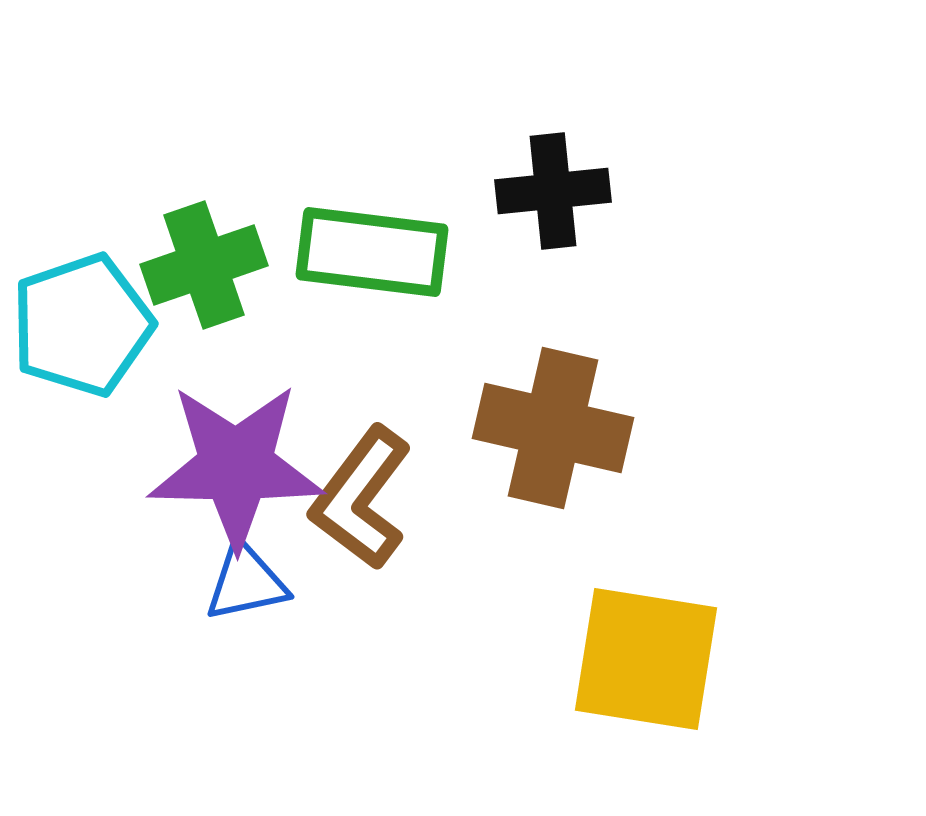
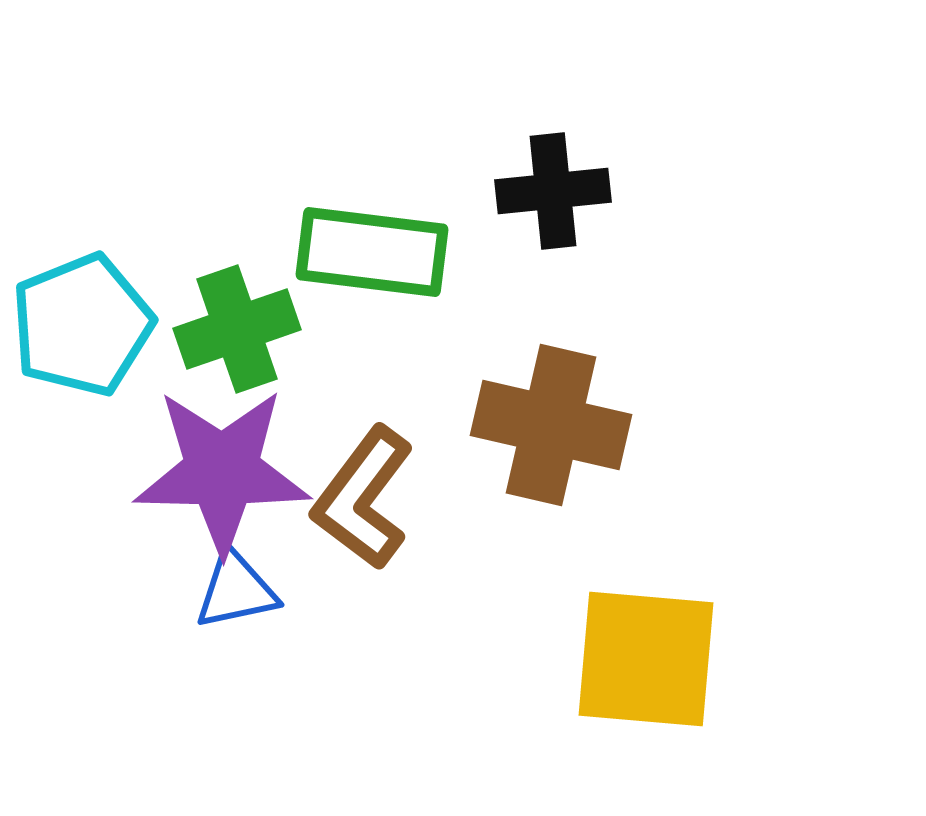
green cross: moved 33 px right, 64 px down
cyan pentagon: rotated 3 degrees counterclockwise
brown cross: moved 2 px left, 3 px up
purple star: moved 14 px left, 5 px down
brown L-shape: moved 2 px right
blue triangle: moved 10 px left, 8 px down
yellow square: rotated 4 degrees counterclockwise
